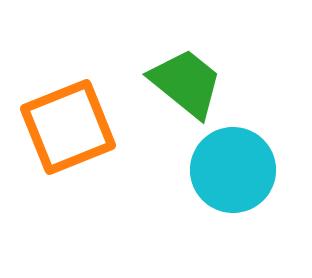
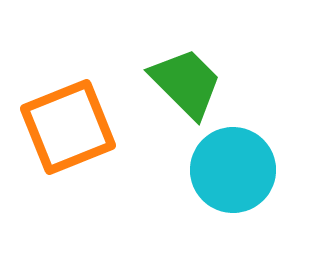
green trapezoid: rotated 6 degrees clockwise
